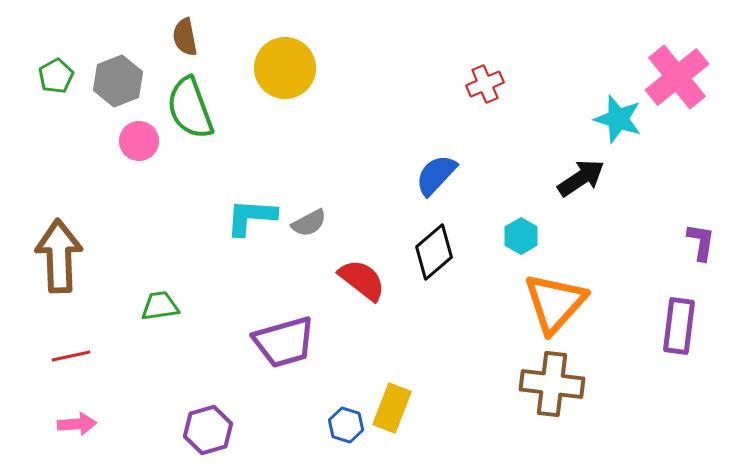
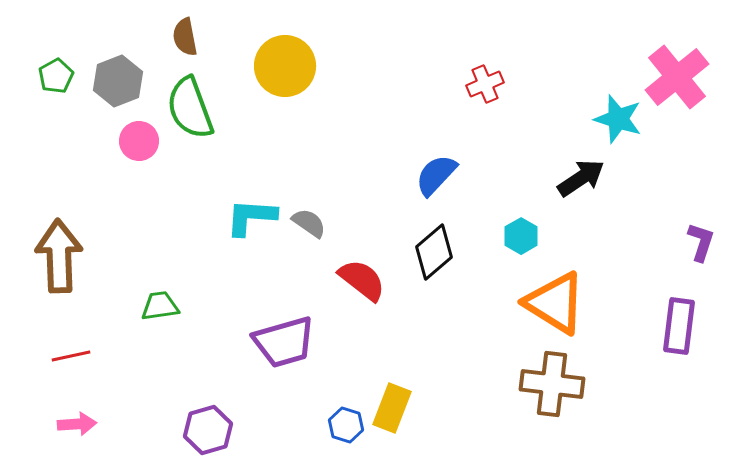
yellow circle: moved 2 px up
gray semicircle: rotated 117 degrees counterclockwise
purple L-shape: rotated 9 degrees clockwise
orange triangle: rotated 40 degrees counterclockwise
